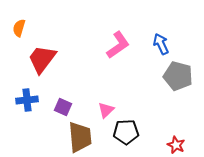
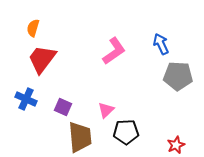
orange semicircle: moved 14 px right
pink L-shape: moved 4 px left, 6 px down
gray pentagon: rotated 12 degrees counterclockwise
blue cross: moved 1 px left, 1 px up; rotated 30 degrees clockwise
red star: rotated 24 degrees clockwise
